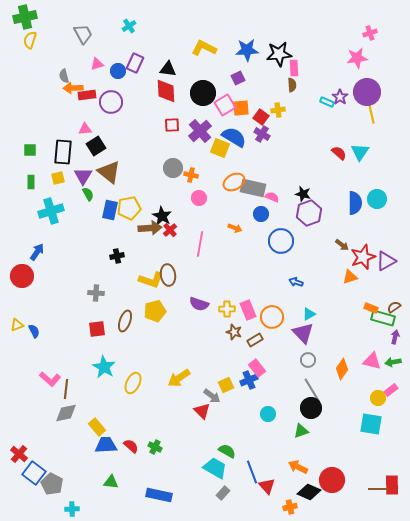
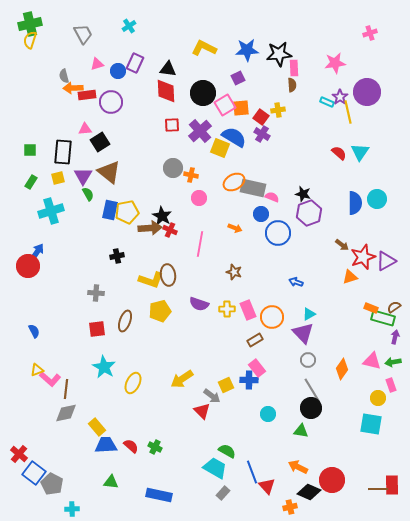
green cross at (25, 17): moved 5 px right, 7 px down
pink star at (357, 58): moved 22 px left, 5 px down
yellow line at (371, 112): moved 23 px left
black square at (96, 146): moved 4 px right, 4 px up
green rectangle at (31, 182): rotated 32 degrees clockwise
yellow pentagon at (129, 208): moved 2 px left, 4 px down
red cross at (170, 230): rotated 24 degrees counterclockwise
blue circle at (281, 241): moved 3 px left, 8 px up
red circle at (22, 276): moved 6 px right, 10 px up
yellow pentagon at (155, 311): moved 5 px right
yellow triangle at (17, 325): moved 20 px right, 45 px down
brown star at (234, 332): moved 60 px up
yellow arrow at (179, 378): moved 3 px right, 1 px down
blue cross at (249, 380): rotated 24 degrees clockwise
pink rectangle at (391, 390): moved 5 px up; rotated 72 degrees counterclockwise
green triangle at (301, 431): rotated 28 degrees clockwise
